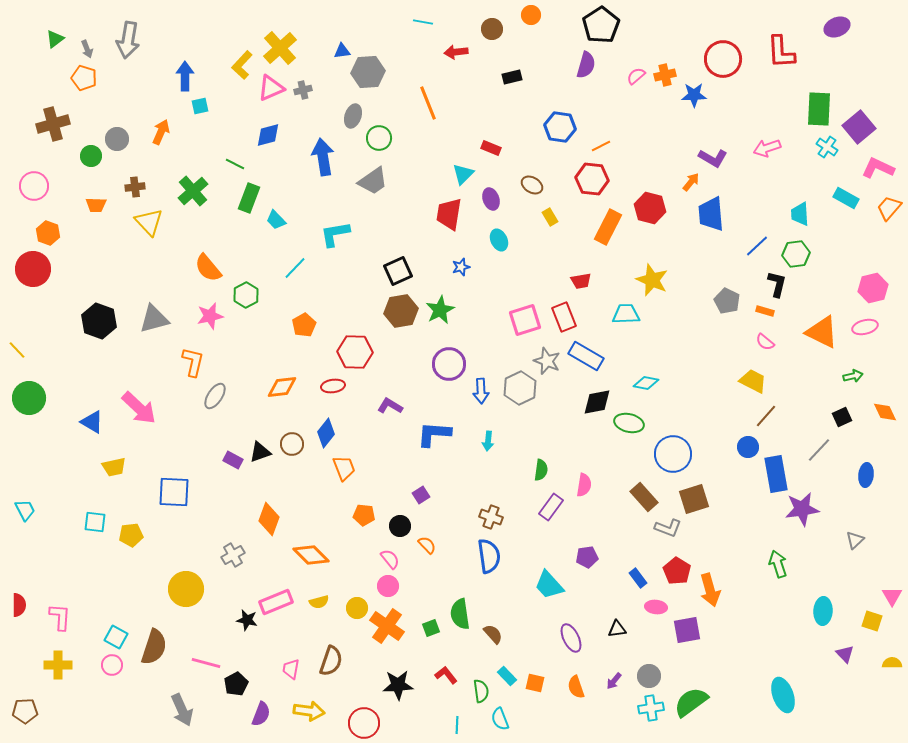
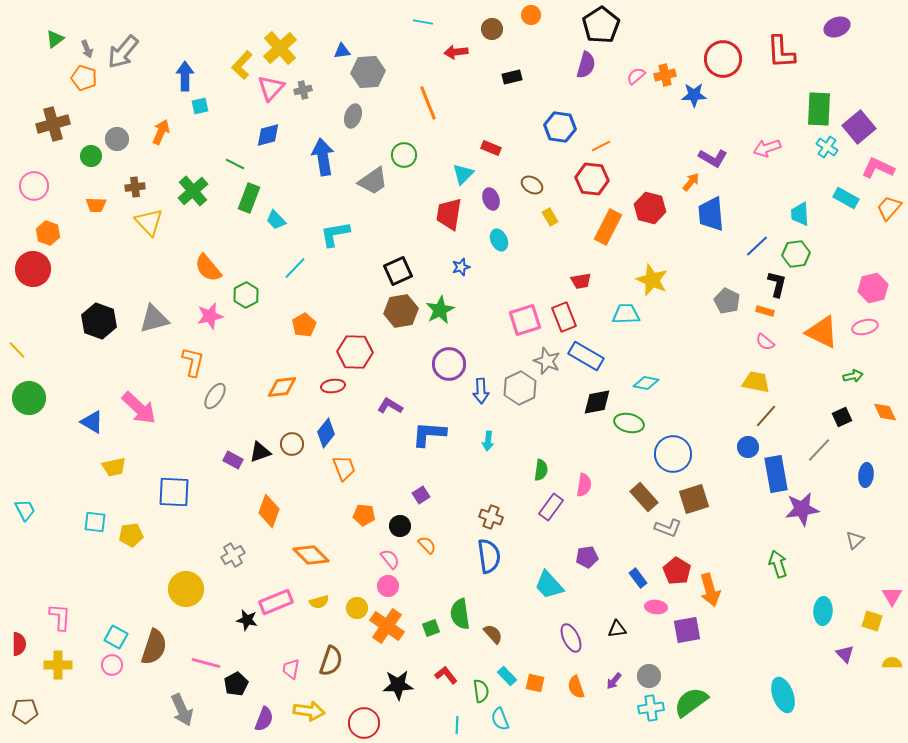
gray arrow at (128, 40): moved 5 px left, 12 px down; rotated 30 degrees clockwise
pink triangle at (271, 88): rotated 24 degrees counterclockwise
green circle at (379, 138): moved 25 px right, 17 px down
yellow trapezoid at (753, 381): moved 3 px right, 1 px down; rotated 16 degrees counterclockwise
blue L-shape at (434, 434): moved 5 px left
orange diamond at (269, 519): moved 8 px up
red semicircle at (19, 605): moved 39 px down
purple semicircle at (261, 714): moved 3 px right, 5 px down
